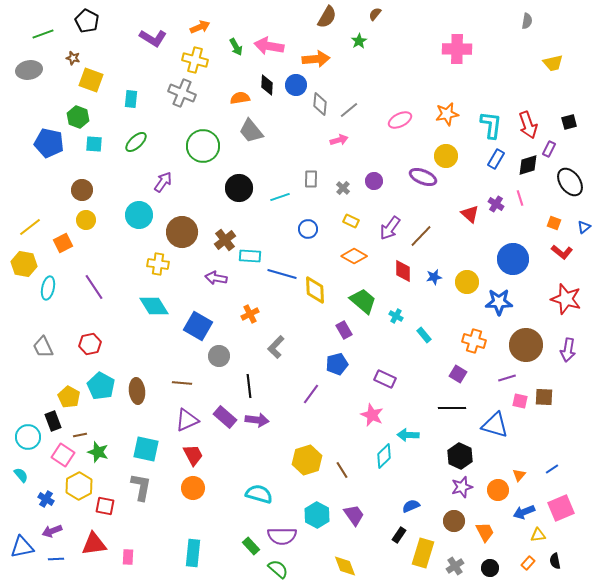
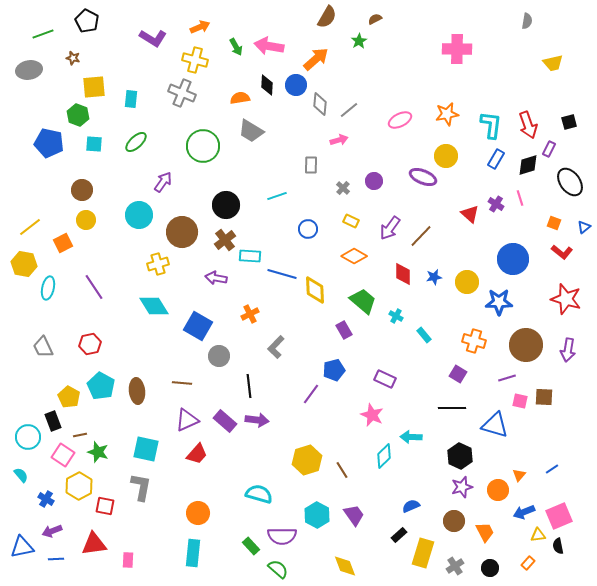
brown semicircle at (375, 14): moved 5 px down; rotated 24 degrees clockwise
orange arrow at (316, 59): rotated 36 degrees counterclockwise
yellow square at (91, 80): moved 3 px right, 7 px down; rotated 25 degrees counterclockwise
green hexagon at (78, 117): moved 2 px up
gray trapezoid at (251, 131): rotated 20 degrees counterclockwise
gray rectangle at (311, 179): moved 14 px up
black circle at (239, 188): moved 13 px left, 17 px down
cyan line at (280, 197): moved 3 px left, 1 px up
yellow cross at (158, 264): rotated 25 degrees counterclockwise
red diamond at (403, 271): moved 3 px down
blue pentagon at (337, 364): moved 3 px left, 6 px down
purple rectangle at (225, 417): moved 4 px down
cyan arrow at (408, 435): moved 3 px right, 2 px down
red trapezoid at (193, 455): moved 4 px right, 1 px up; rotated 70 degrees clockwise
orange circle at (193, 488): moved 5 px right, 25 px down
pink square at (561, 508): moved 2 px left, 8 px down
black rectangle at (399, 535): rotated 14 degrees clockwise
pink rectangle at (128, 557): moved 3 px down
black semicircle at (555, 561): moved 3 px right, 15 px up
